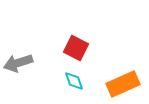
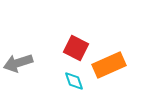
orange rectangle: moved 14 px left, 19 px up
